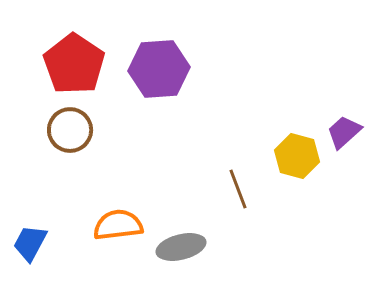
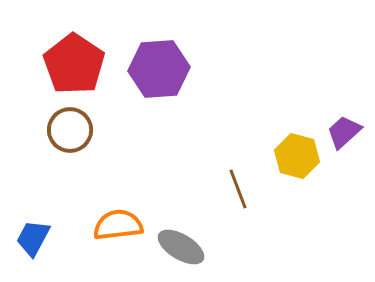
blue trapezoid: moved 3 px right, 5 px up
gray ellipse: rotated 45 degrees clockwise
